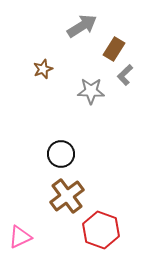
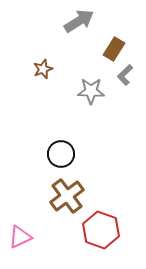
gray arrow: moved 3 px left, 5 px up
